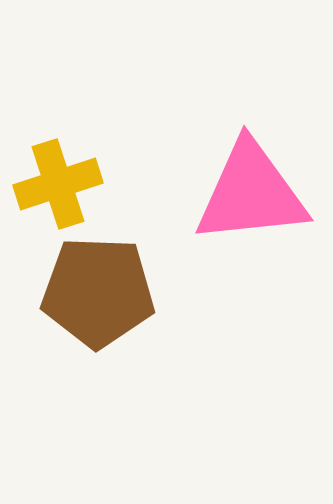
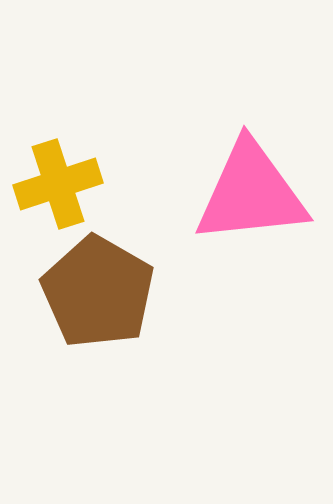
brown pentagon: rotated 28 degrees clockwise
